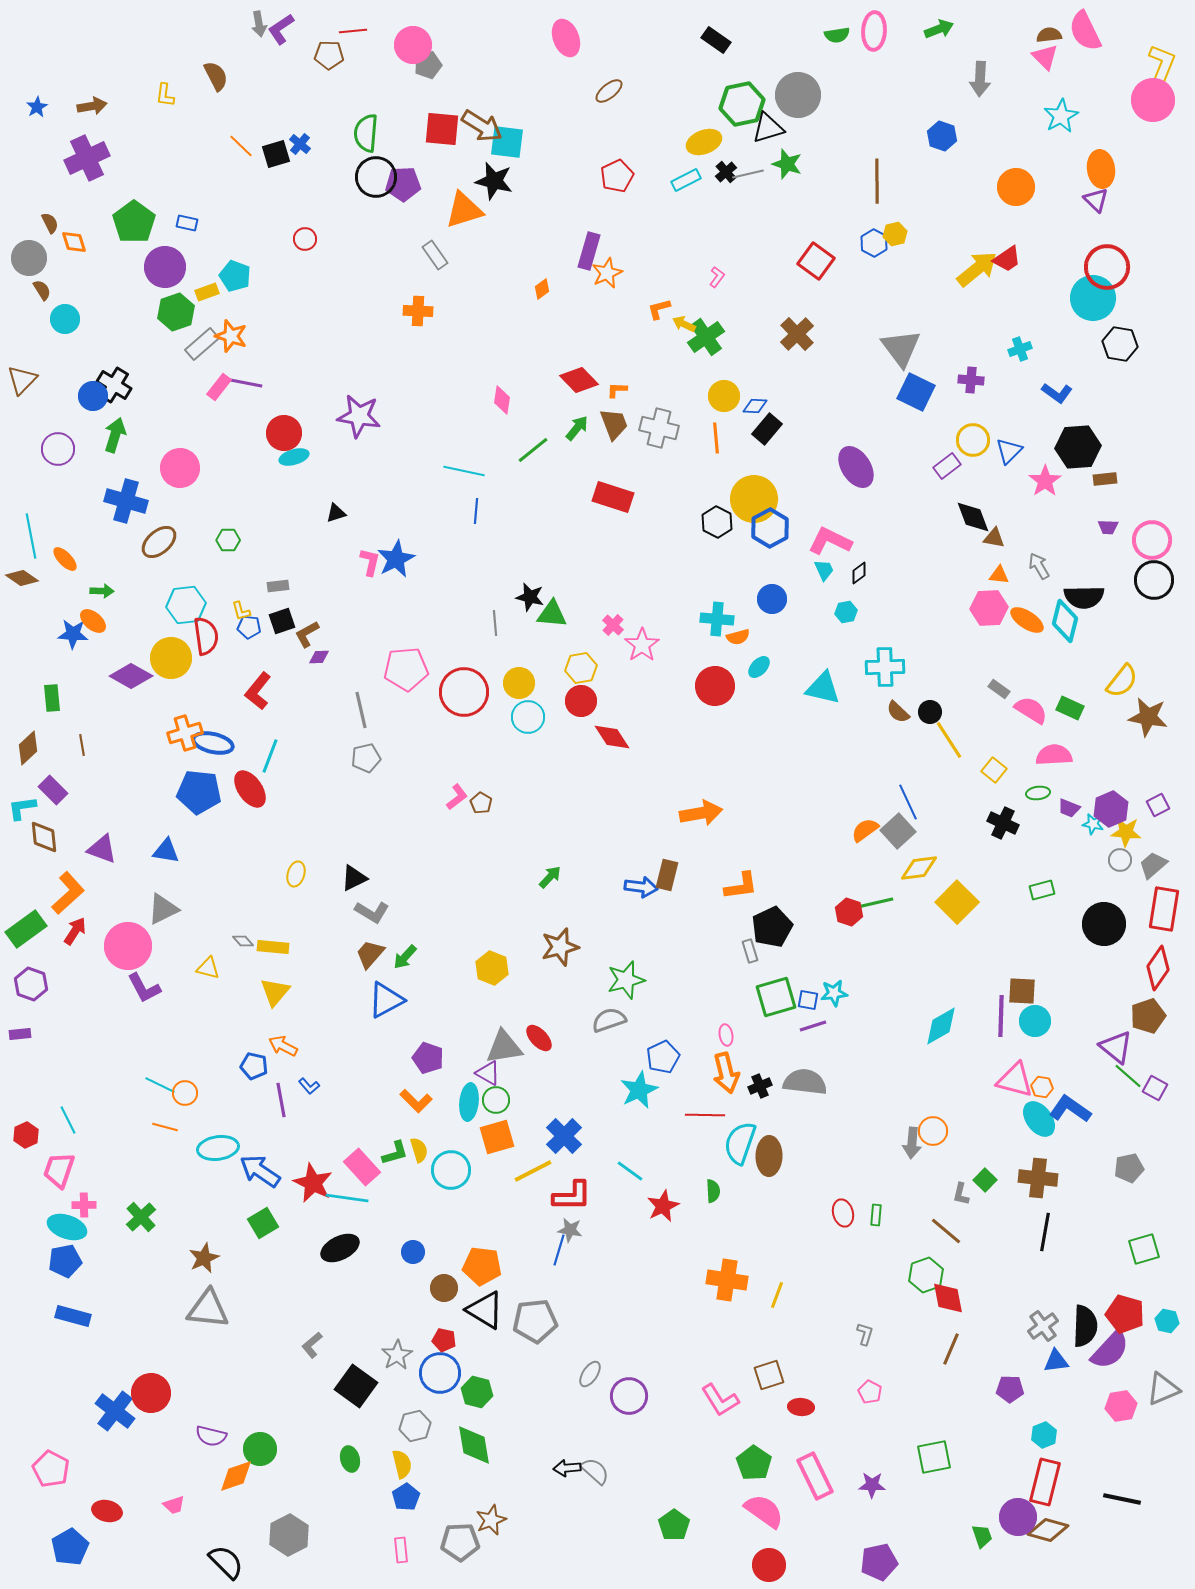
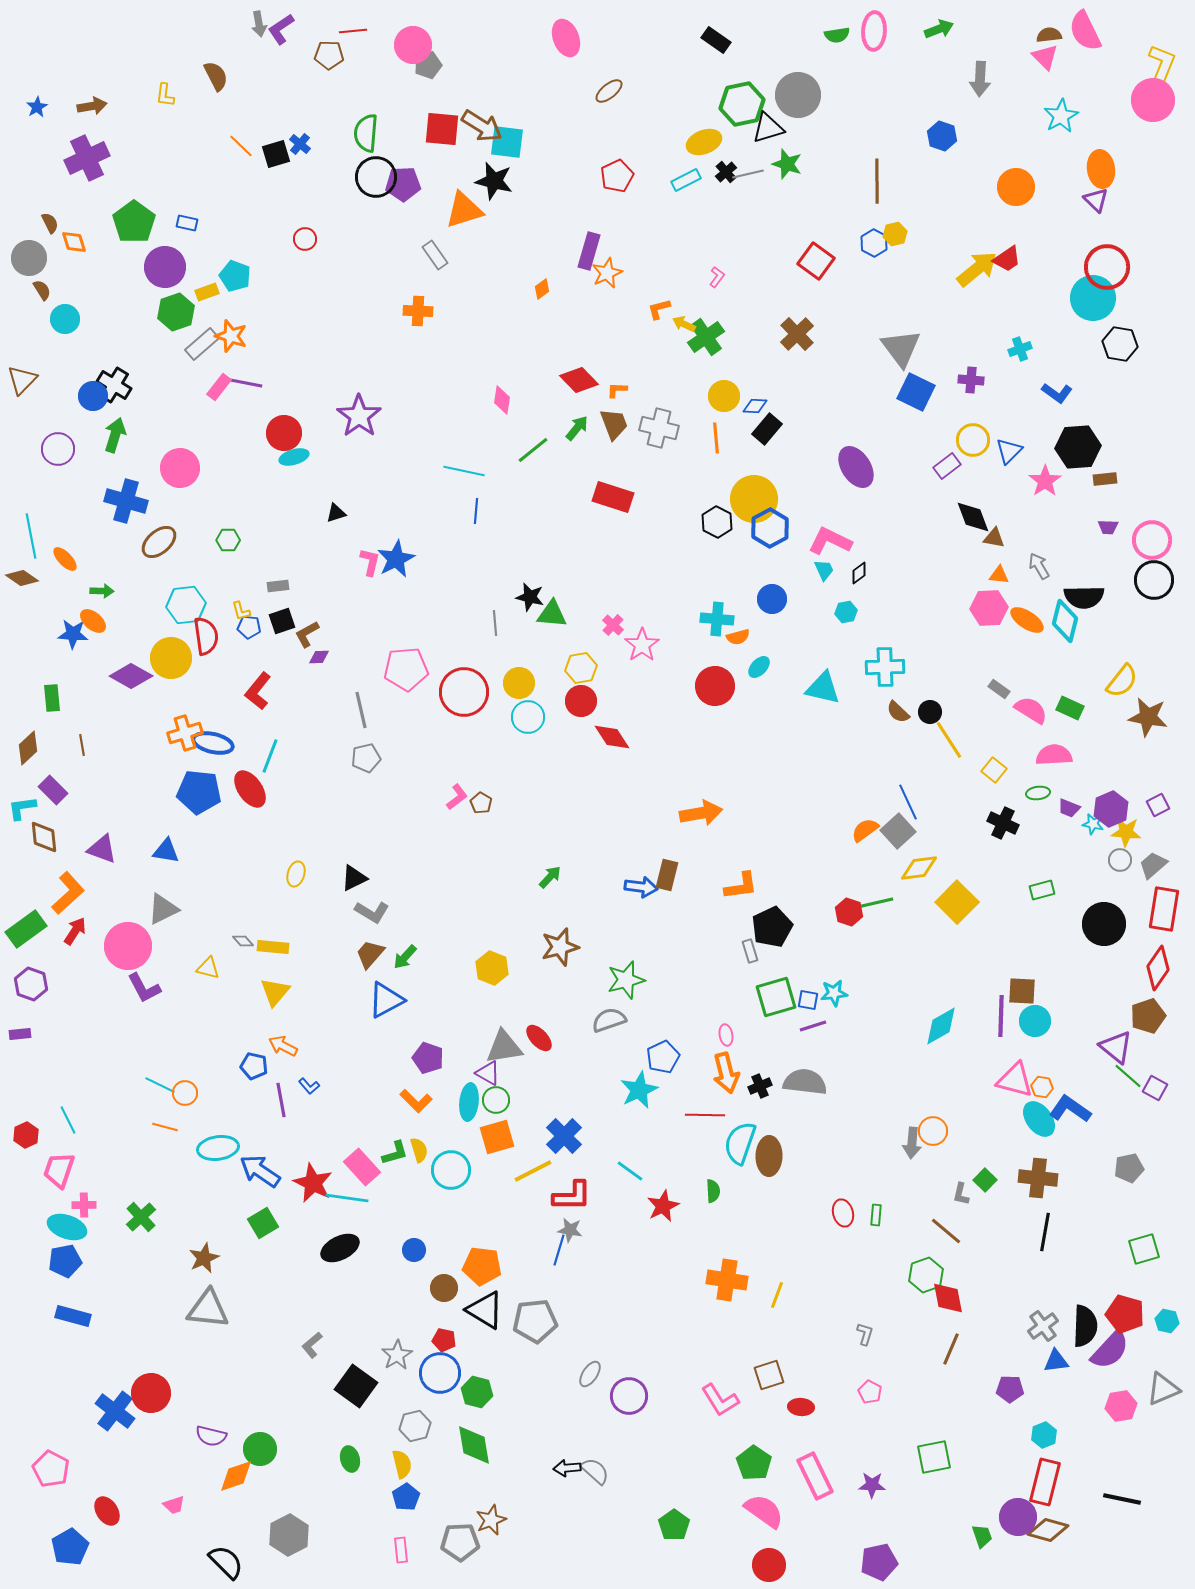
purple star at (359, 416): rotated 27 degrees clockwise
blue circle at (413, 1252): moved 1 px right, 2 px up
red ellipse at (107, 1511): rotated 44 degrees clockwise
